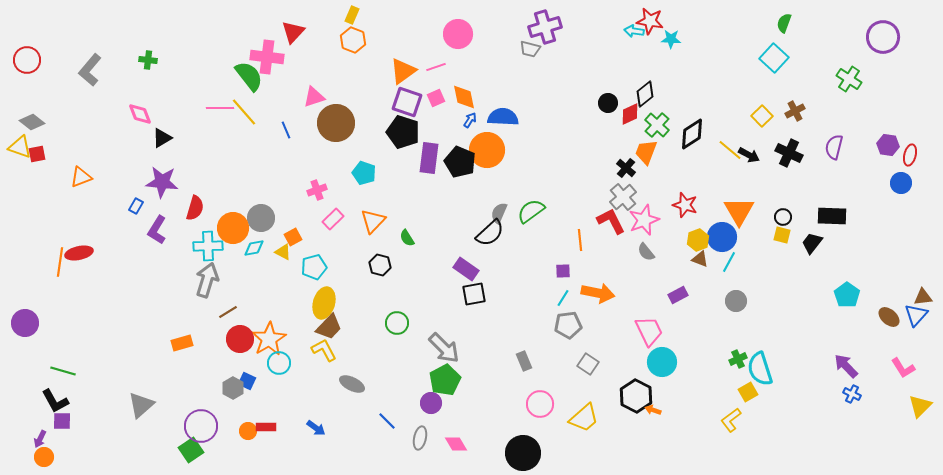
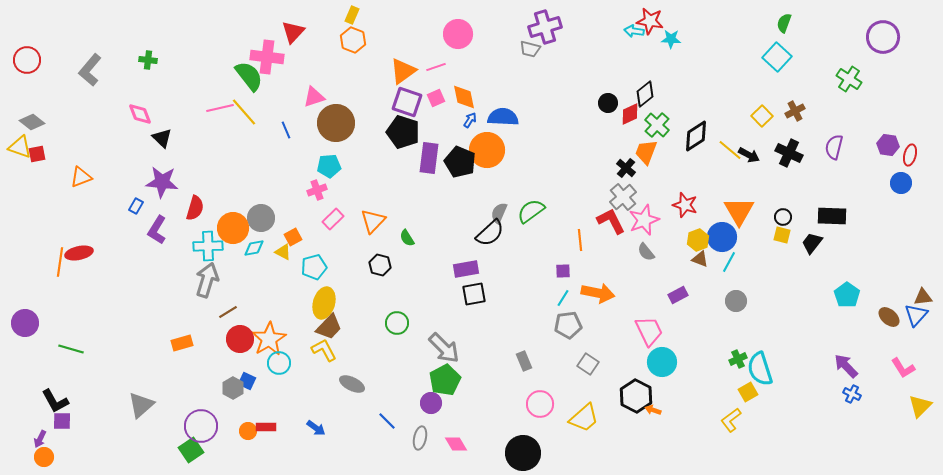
cyan square at (774, 58): moved 3 px right, 1 px up
pink line at (220, 108): rotated 12 degrees counterclockwise
black diamond at (692, 134): moved 4 px right, 2 px down
black triangle at (162, 138): rotated 45 degrees counterclockwise
cyan pentagon at (364, 173): moved 35 px left, 7 px up; rotated 25 degrees counterclockwise
purple rectangle at (466, 269): rotated 45 degrees counterclockwise
green line at (63, 371): moved 8 px right, 22 px up
